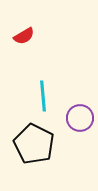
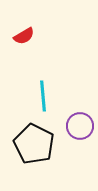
purple circle: moved 8 px down
